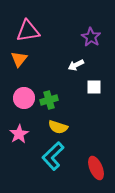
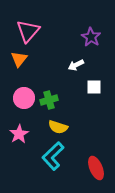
pink triangle: rotated 40 degrees counterclockwise
